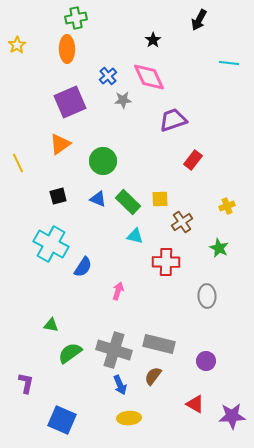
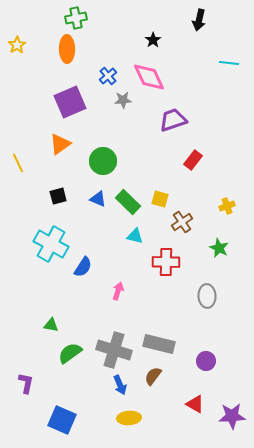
black arrow: rotated 15 degrees counterclockwise
yellow square: rotated 18 degrees clockwise
